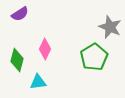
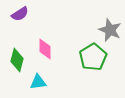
gray star: moved 3 px down
pink diamond: rotated 25 degrees counterclockwise
green pentagon: moved 1 px left
